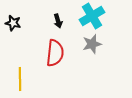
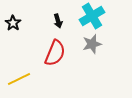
black star: rotated 21 degrees clockwise
red semicircle: rotated 16 degrees clockwise
yellow line: moved 1 px left; rotated 65 degrees clockwise
